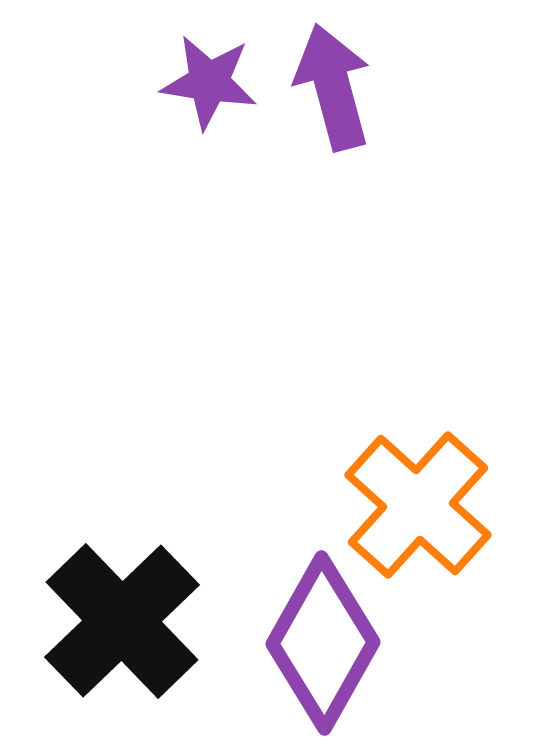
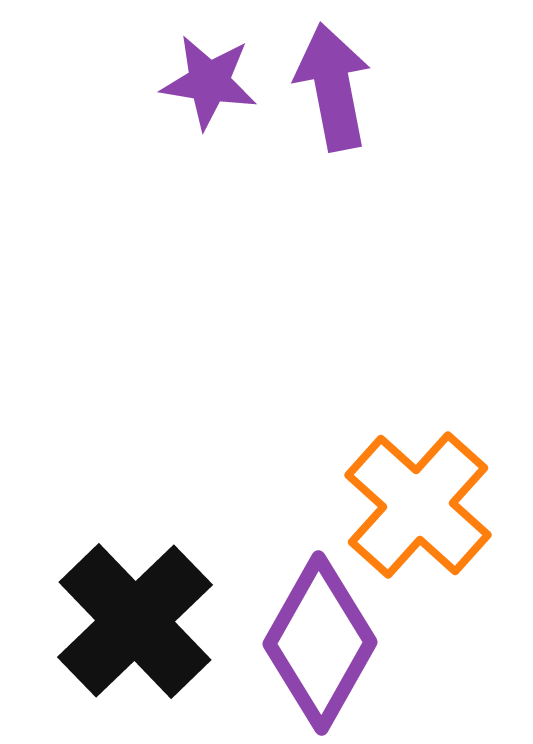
purple arrow: rotated 4 degrees clockwise
black cross: moved 13 px right
purple diamond: moved 3 px left
